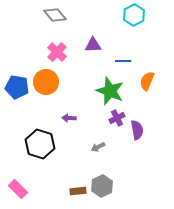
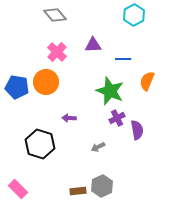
blue line: moved 2 px up
